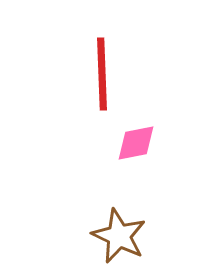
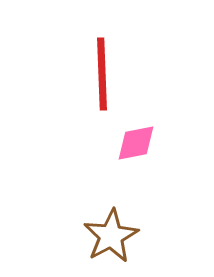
brown star: moved 8 px left; rotated 18 degrees clockwise
